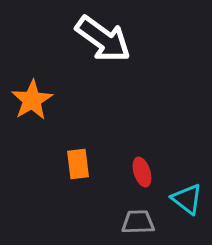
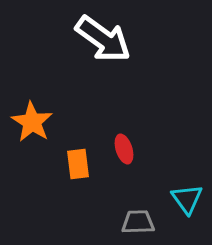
orange star: moved 22 px down; rotated 9 degrees counterclockwise
red ellipse: moved 18 px left, 23 px up
cyan triangle: rotated 16 degrees clockwise
